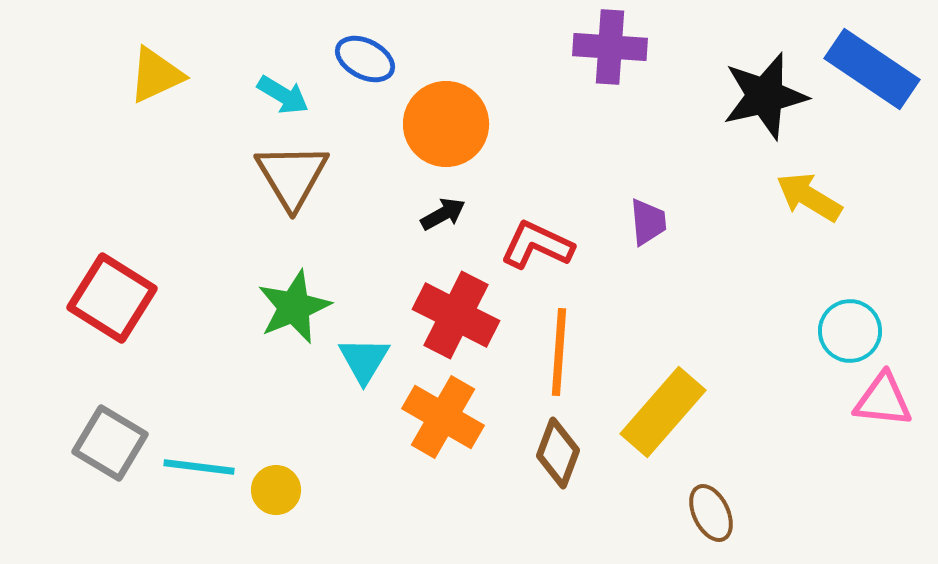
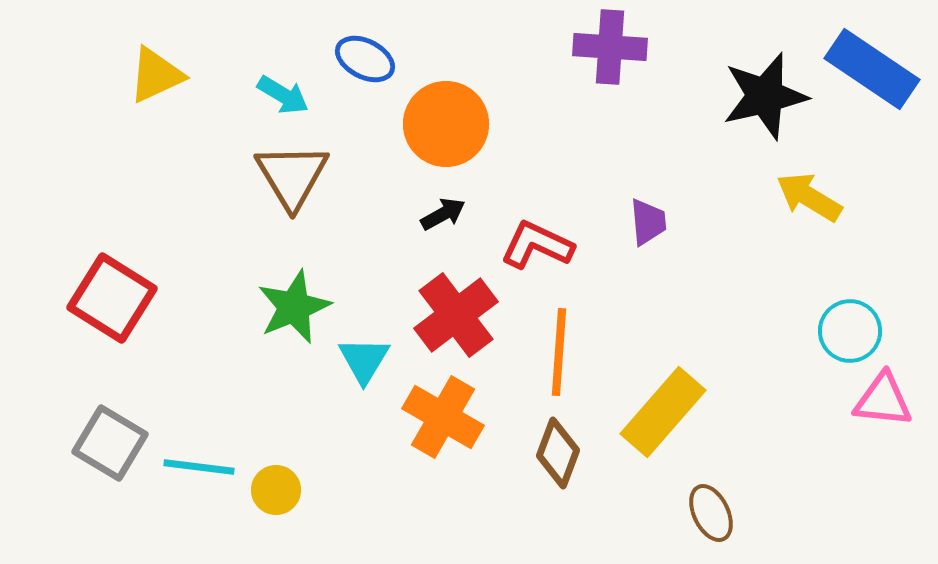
red cross: rotated 26 degrees clockwise
